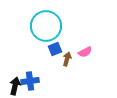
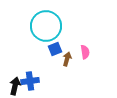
pink semicircle: rotated 72 degrees counterclockwise
